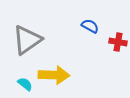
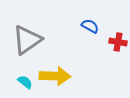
yellow arrow: moved 1 px right, 1 px down
cyan semicircle: moved 2 px up
